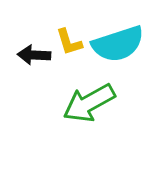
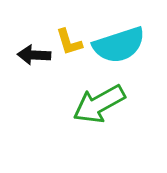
cyan semicircle: moved 1 px right, 1 px down
green arrow: moved 10 px right, 1 px down
